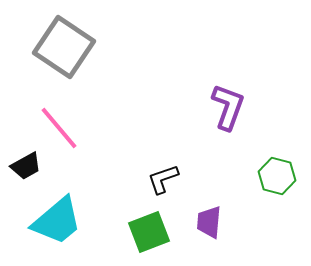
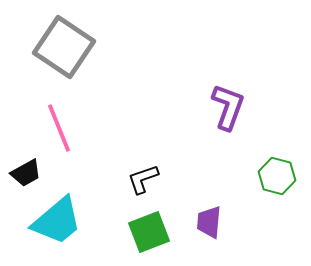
pink line: rotated 18 degrees clockwise
black trapezoid: moved 7 px down
black L-shape: moved 20 px left
